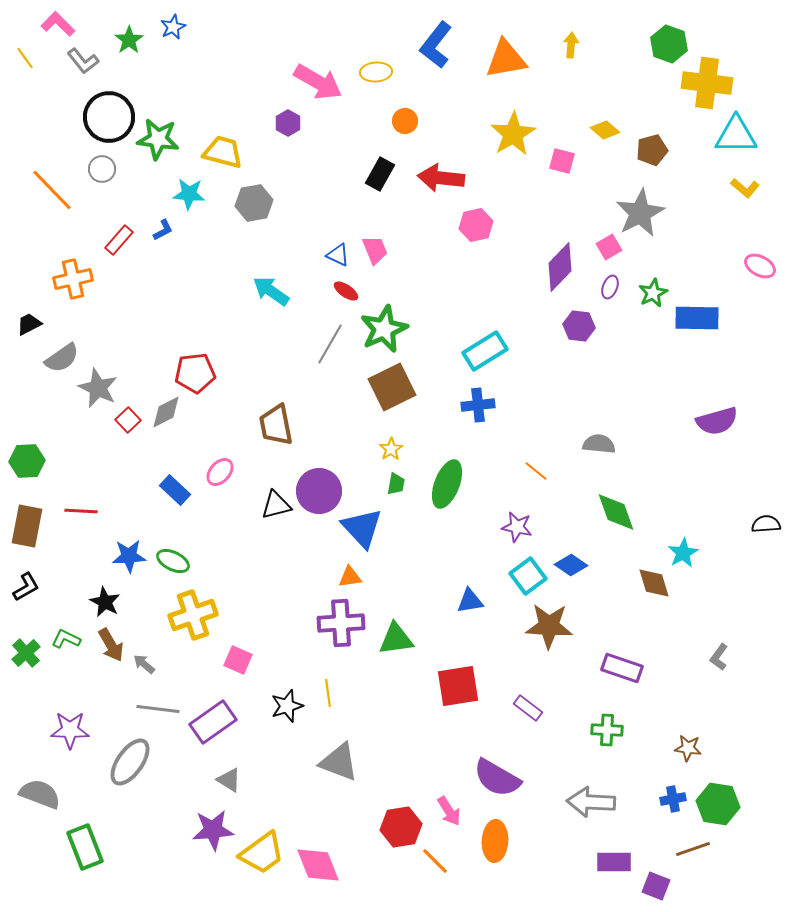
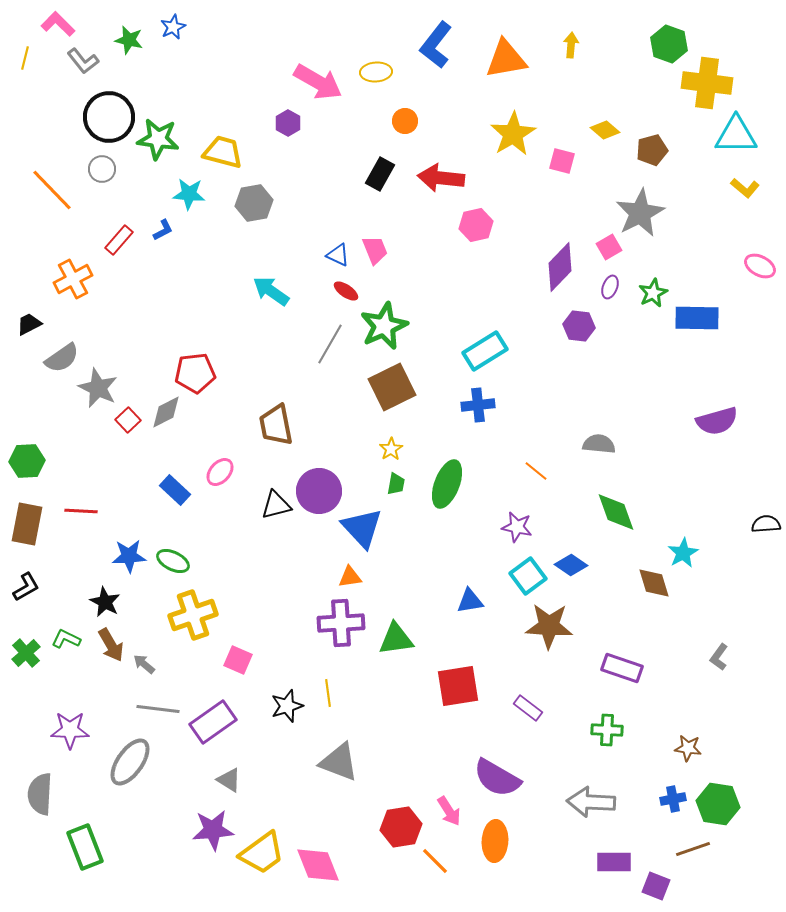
green star at (129, 40): rotated 24 degrees counterclockwise
yellow line at (25, 58): rotated 50 degrees clockwise
orange cross at (73, 279): rotated 15 degrees counterclockwise
green star at (384, 329): moved 3 px up
brown rectangle at (27, 526): moved 2 px up
gray semicircle at (40, 794): rotated 108 degrees counterclockwise
